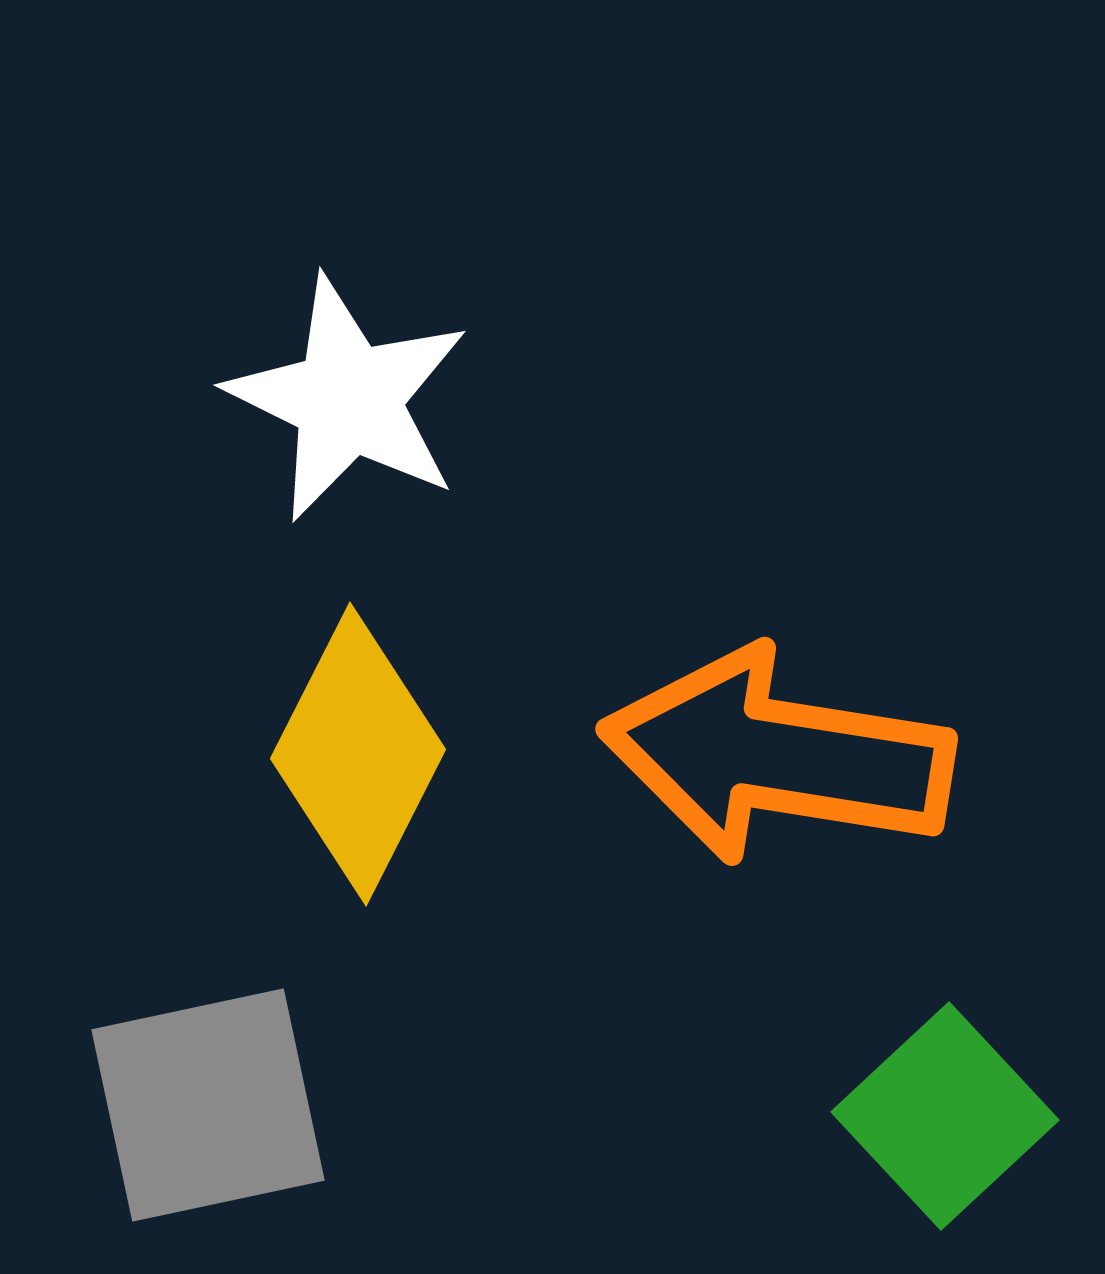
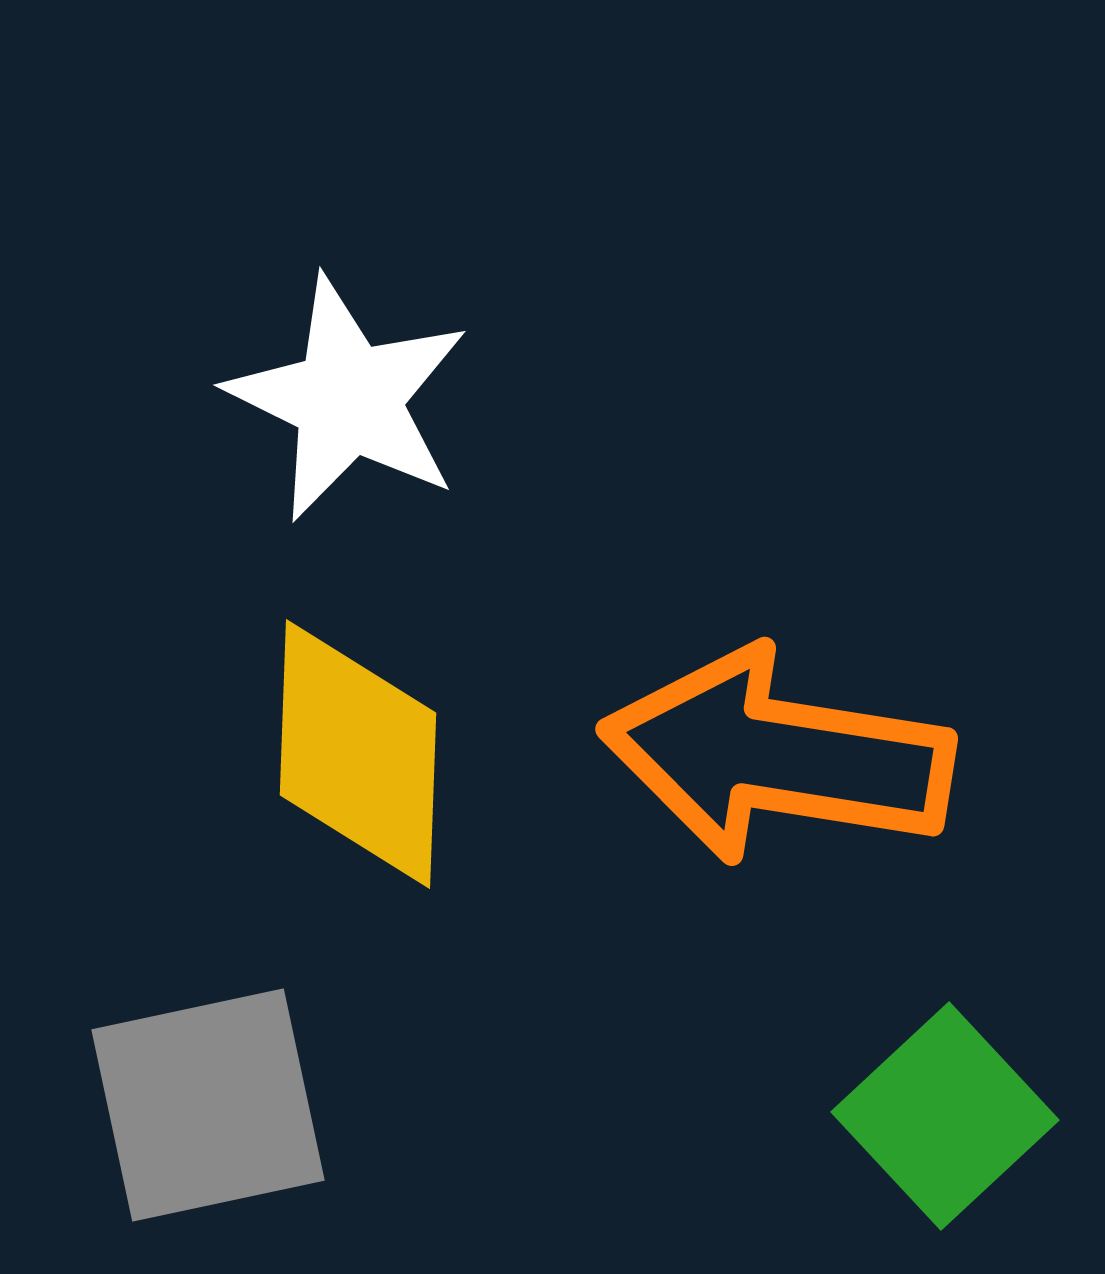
yellow diamond: rotated 25 degrees counterclockwise
